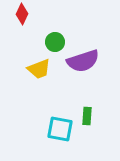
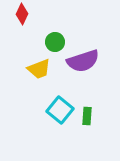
cyan square: moved 19 px up; rotated 28 degrees clockwise
